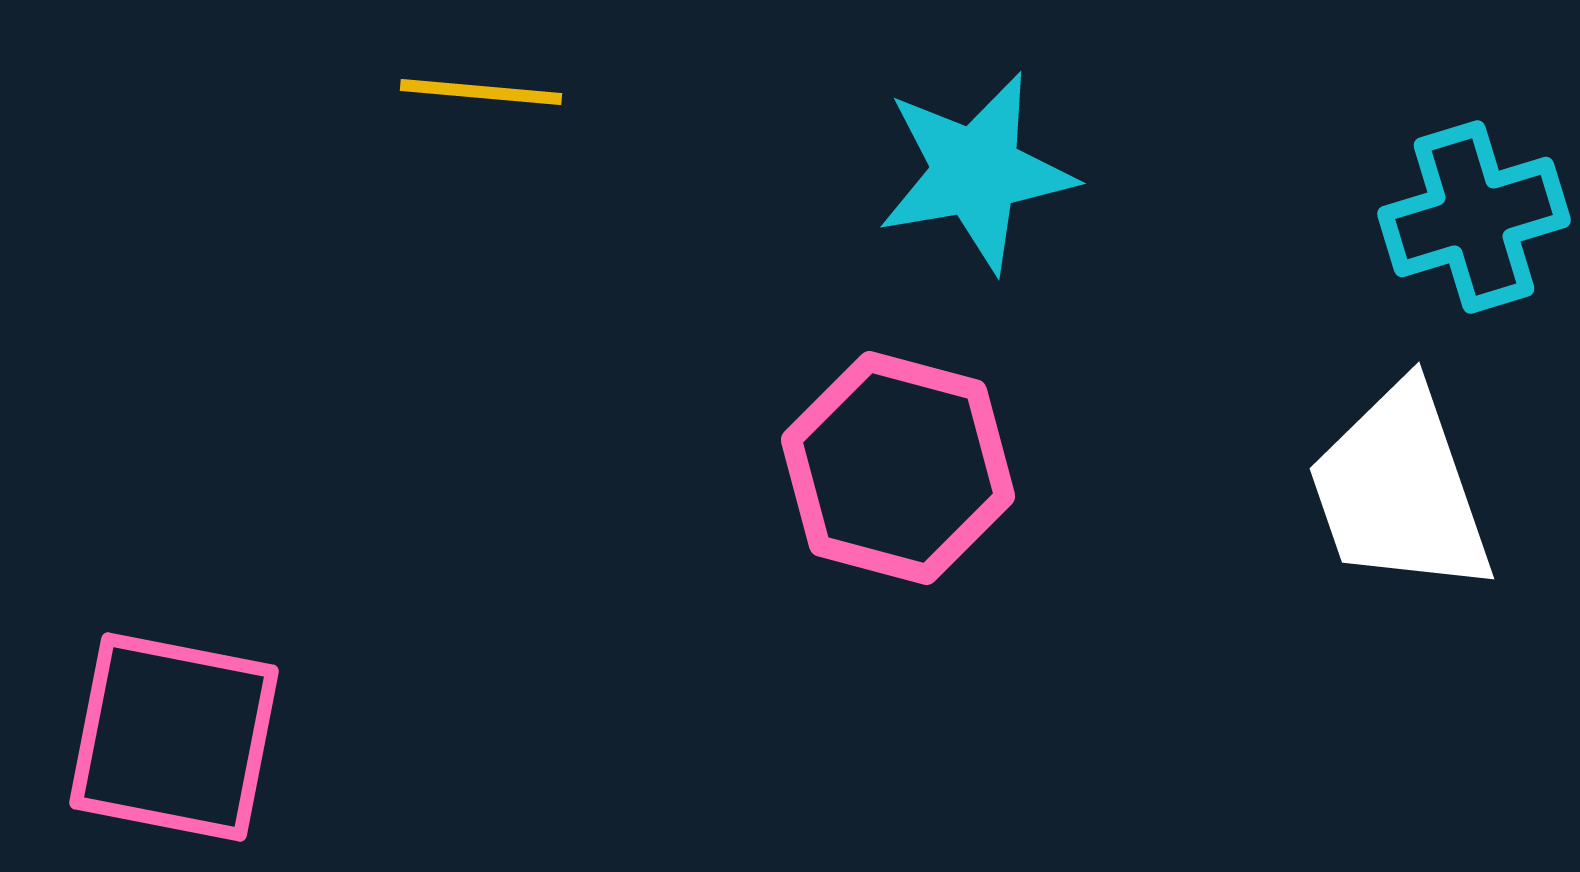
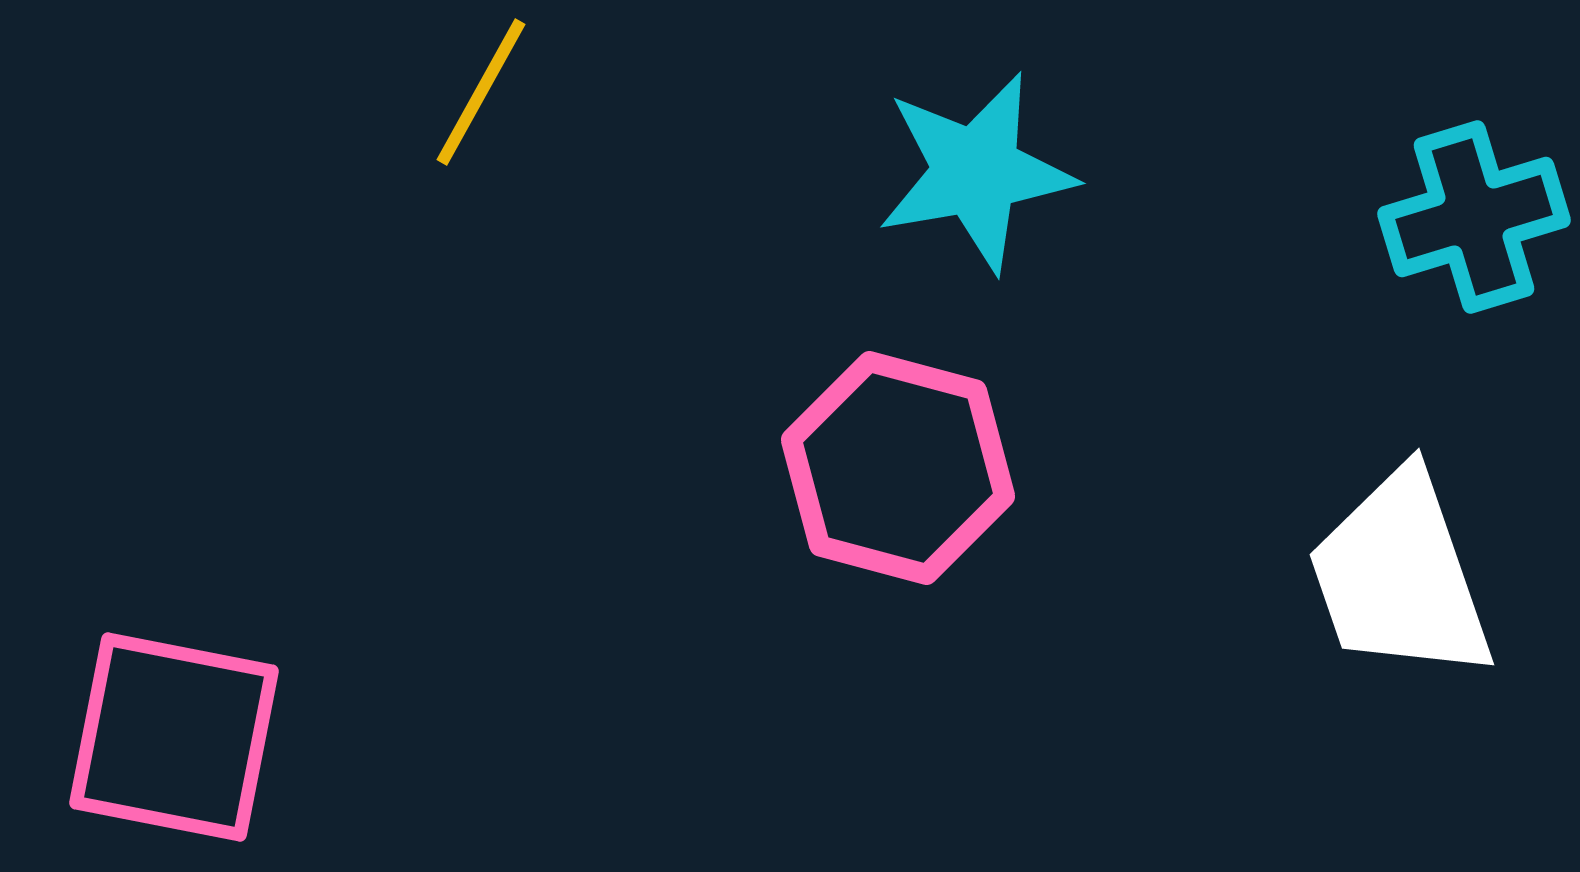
yellow line: rotated 66 degrees counterclockwise
white trapezoid: moved 86 px down
